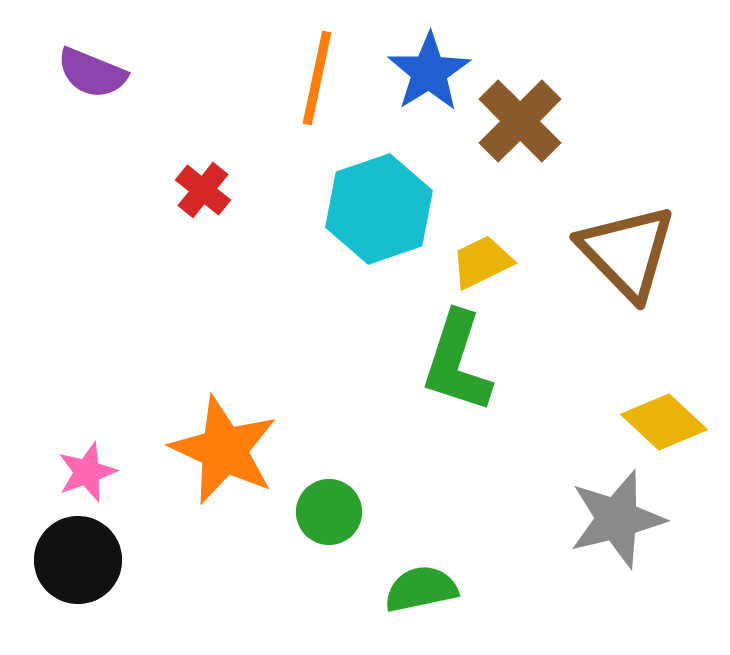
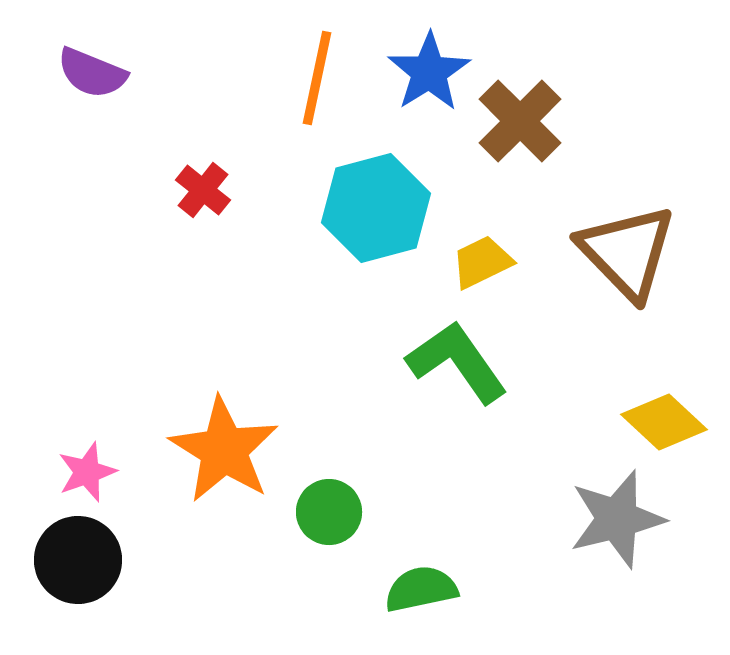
cyan hexagon: moved 3 px left, 1 px up; rotated 4 degrees clockwise
green L-shape: rotated 127 degrees clockwise
orange star: rotated 7 degrees clockwise
